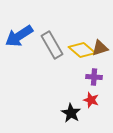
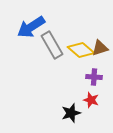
blue arrow: moved 12 px right, 9 px up
yellow diamond: moved 1 px left
black star: rotated 24 degrees clockwise
